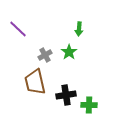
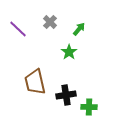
green arrow: rotated 144 degrees counterclockwise
gray cross: moved 5 px right, 33 px up; rotated 16 degrees counterclockwise
green cross: moved 2 px down
